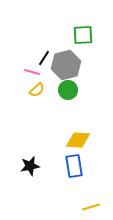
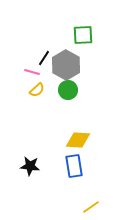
gray hexagon: rotated 16 degrees counterclockwise
black star: rotated 18 degrees clockwise
yellow line: rotated 18 degrees counterclockwise
